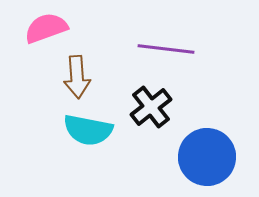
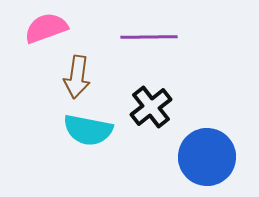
purple line: moved 17 px left, 12 px up; rotated 8 degrees counterclockwise
brown arrow: rotated 12 degrees clockwise
